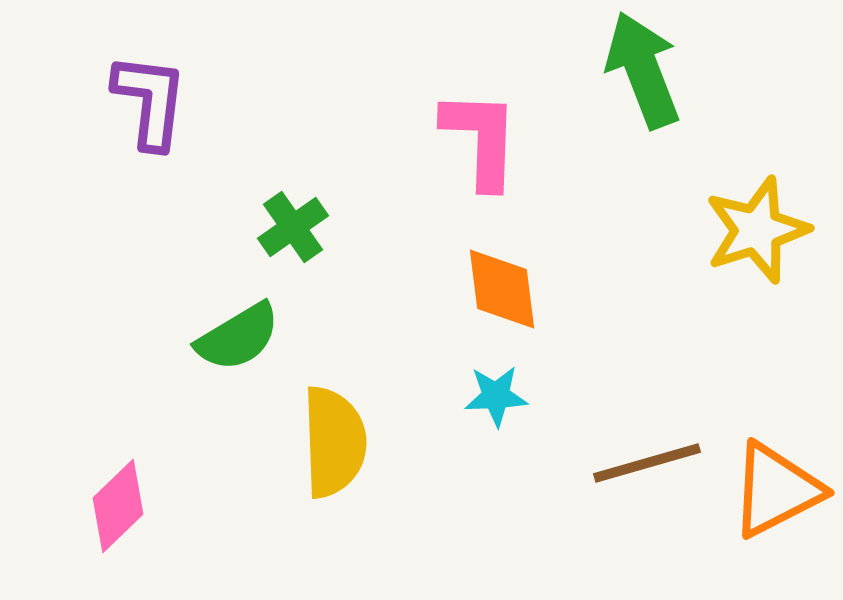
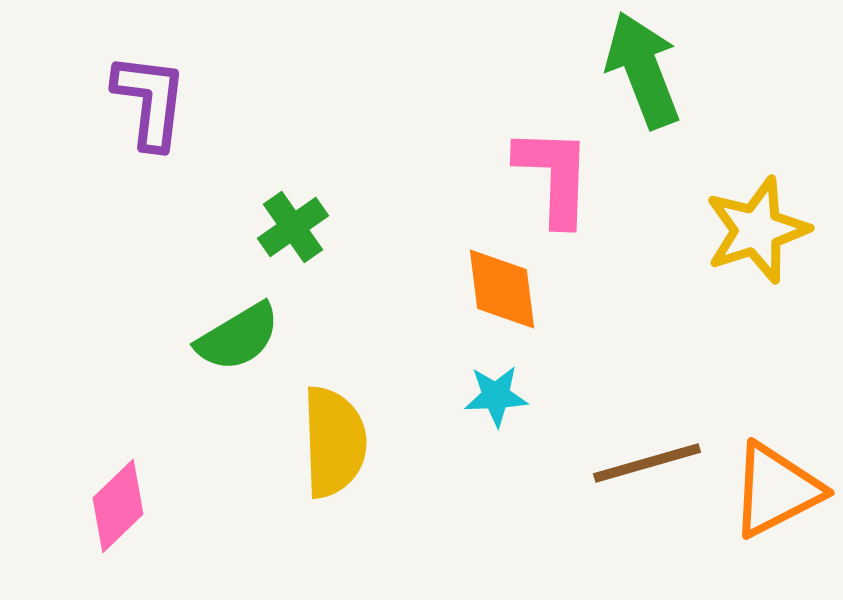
pink L-shape: moved 73 px right, 37 px down
